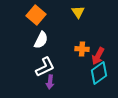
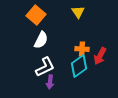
red arrow: moved 2 px right
cyan diamond: moved 20 px left, 7 px up
